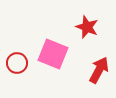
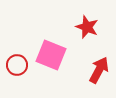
pink square: moved 2 px left, 1 px down
red circle: moved 2 px down
